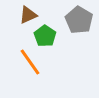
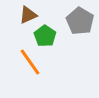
gray pentagon: moved 1 px right, 1 px down
